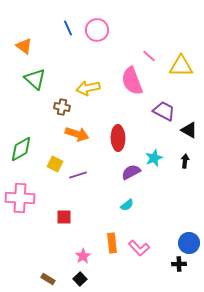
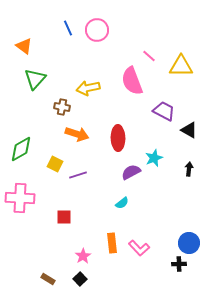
green triangle: rotated 30 degrees clockwise
black arrow: moved 4 px right, 8 px down
cyan semicircle: moved 5 px left, 2 px up
